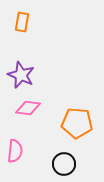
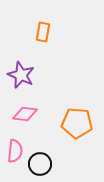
orange rectangle: moved 21 px right, 10 px down
pink diamond: moved 3 px left, 6 px down
black circle: moved 24 px left
